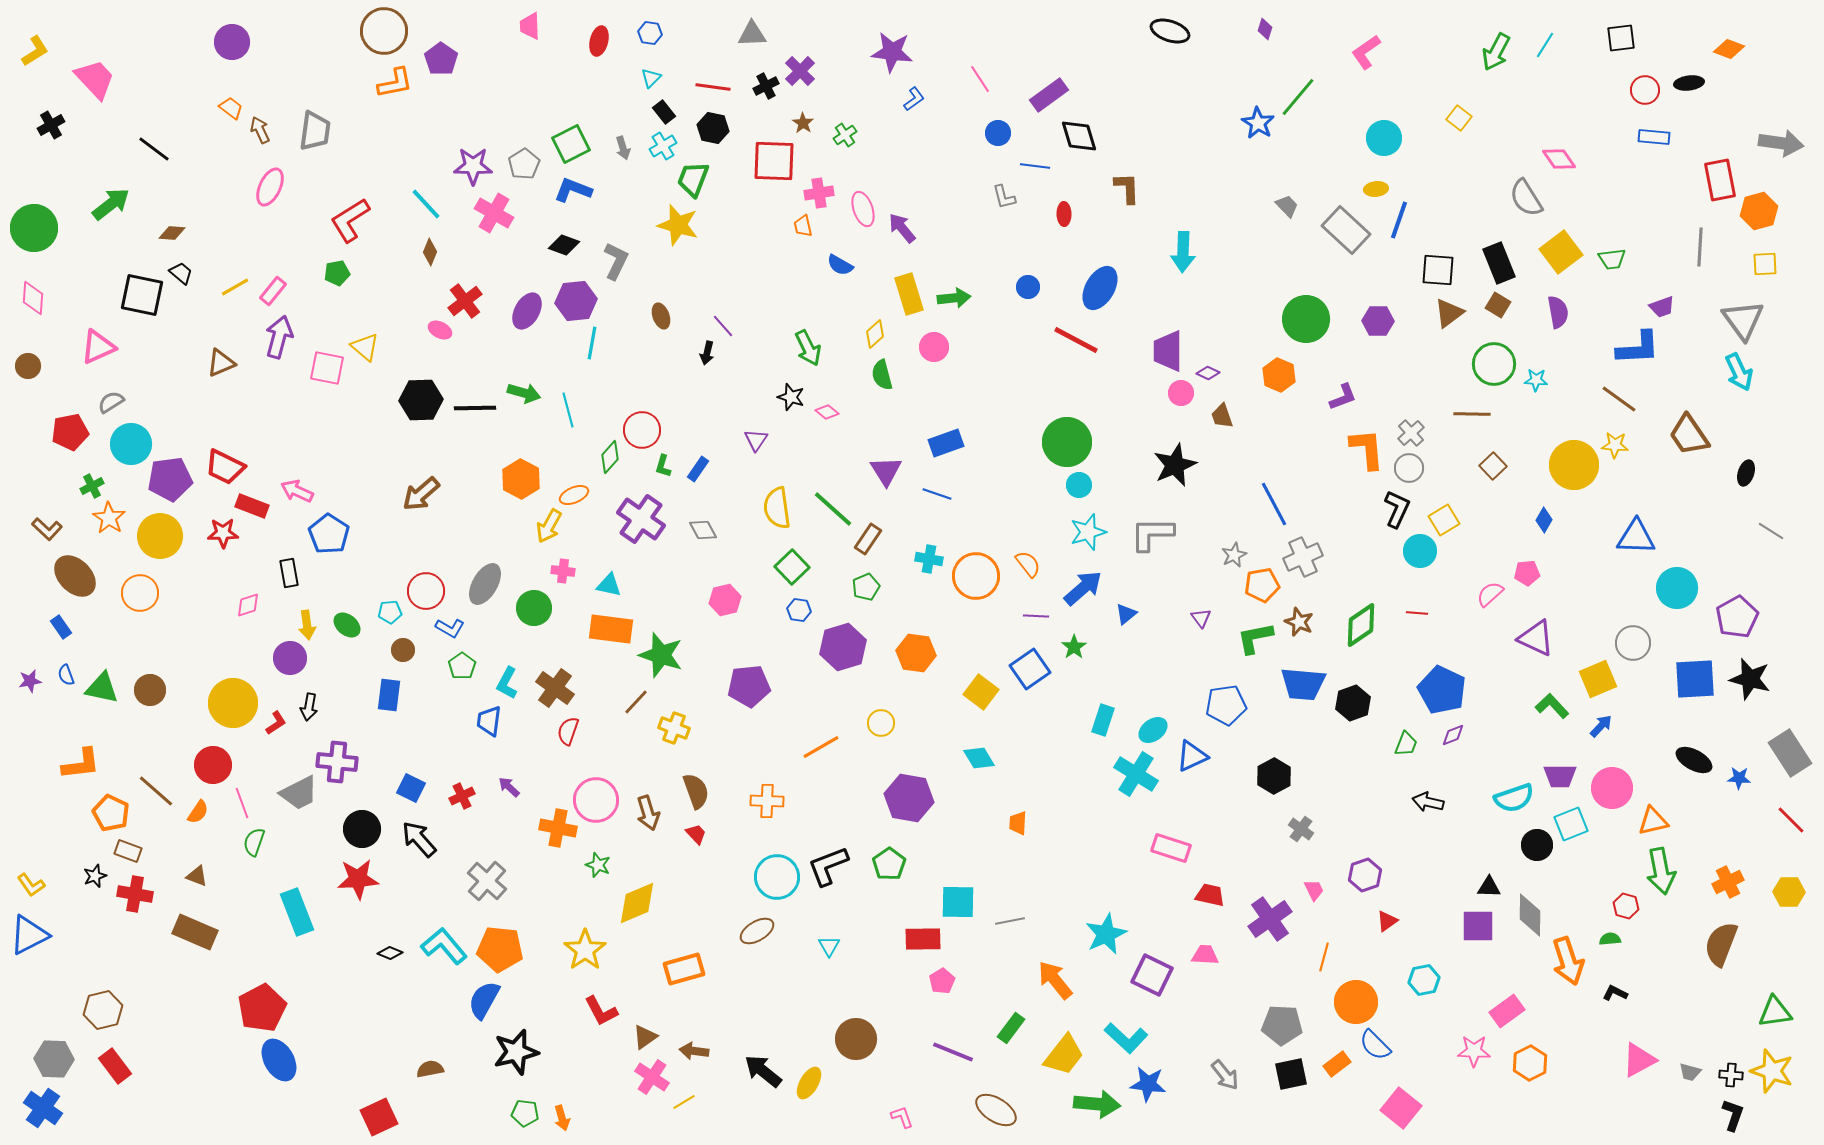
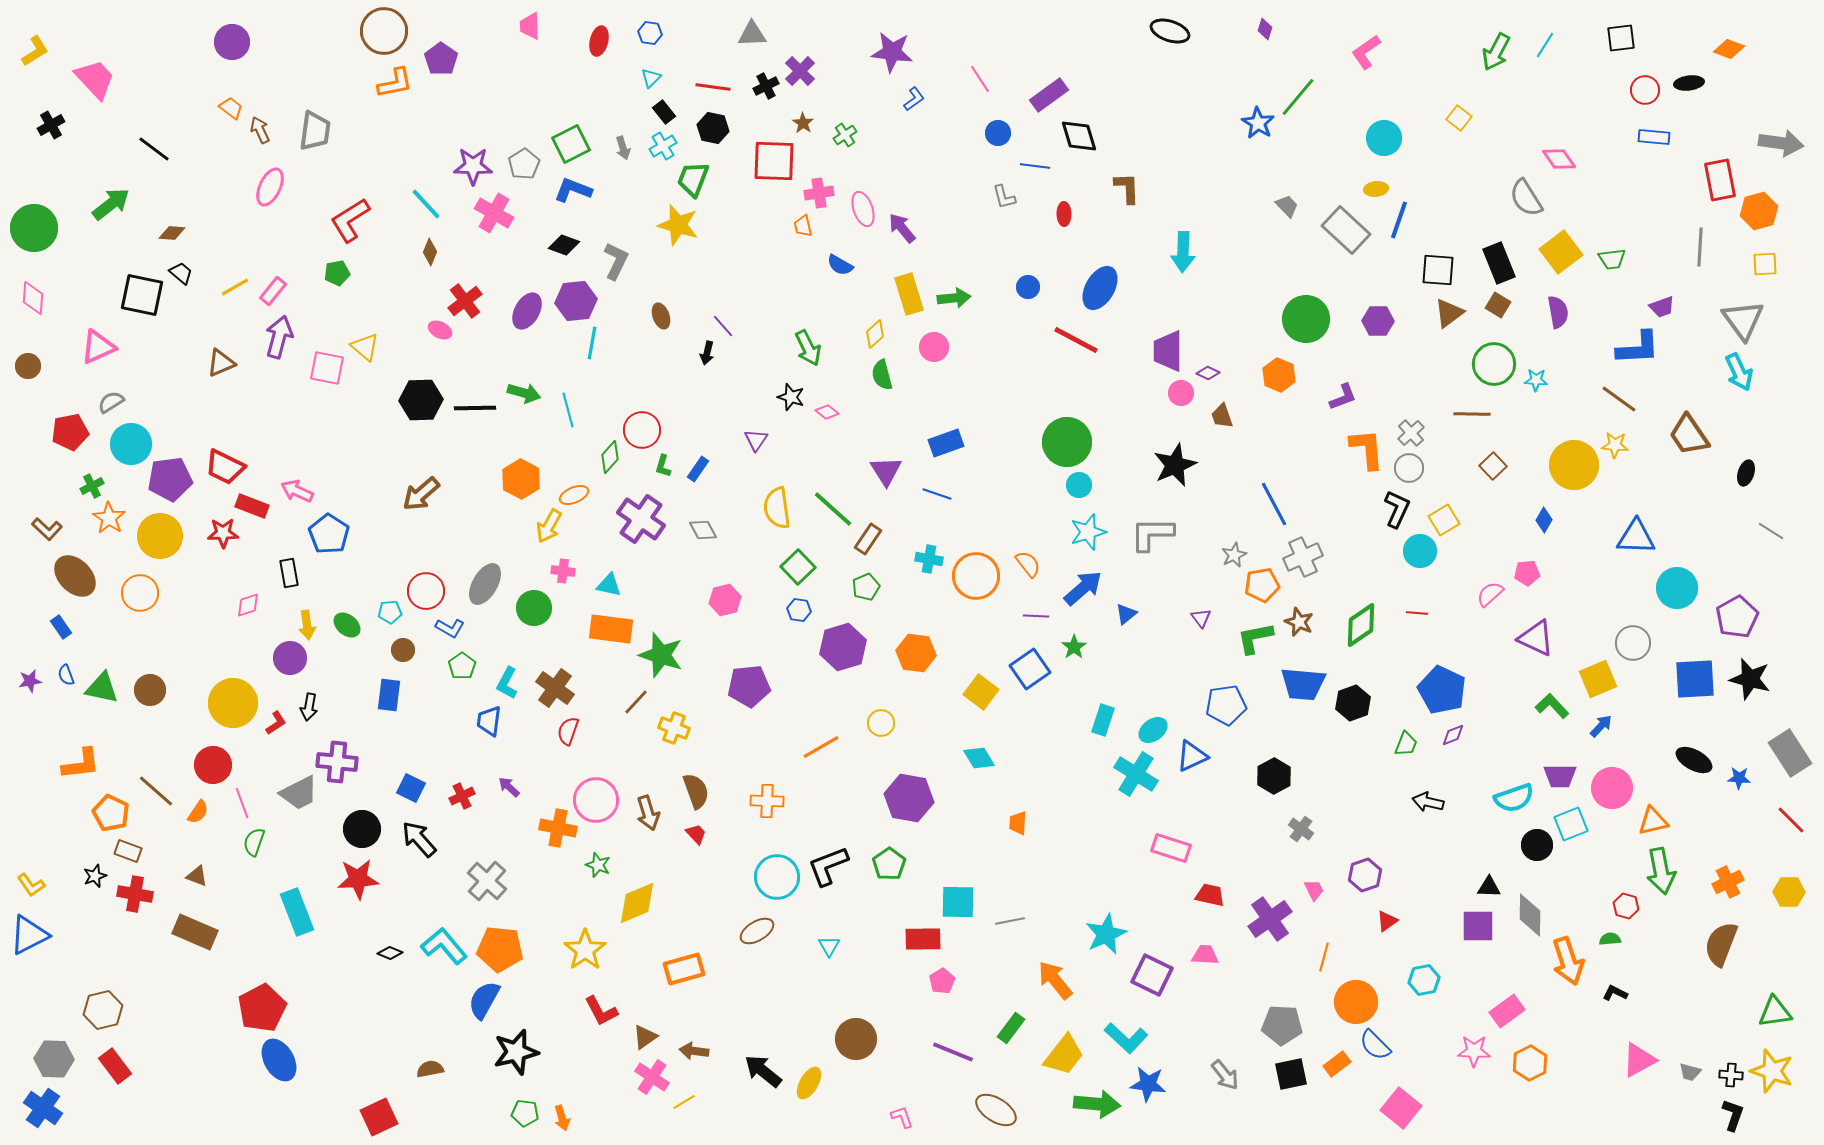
green square at (792, 567): moved 6 px right
